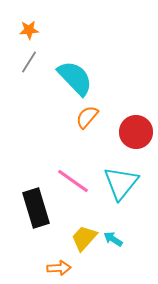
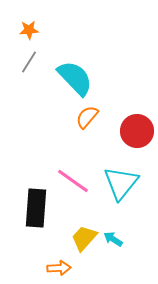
red circle: moved 1 px right, 1 px up
black rectangle: rotated 21 degrees clockwise
